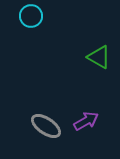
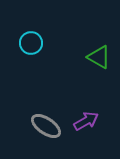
cyan circle: moved 27 px down
